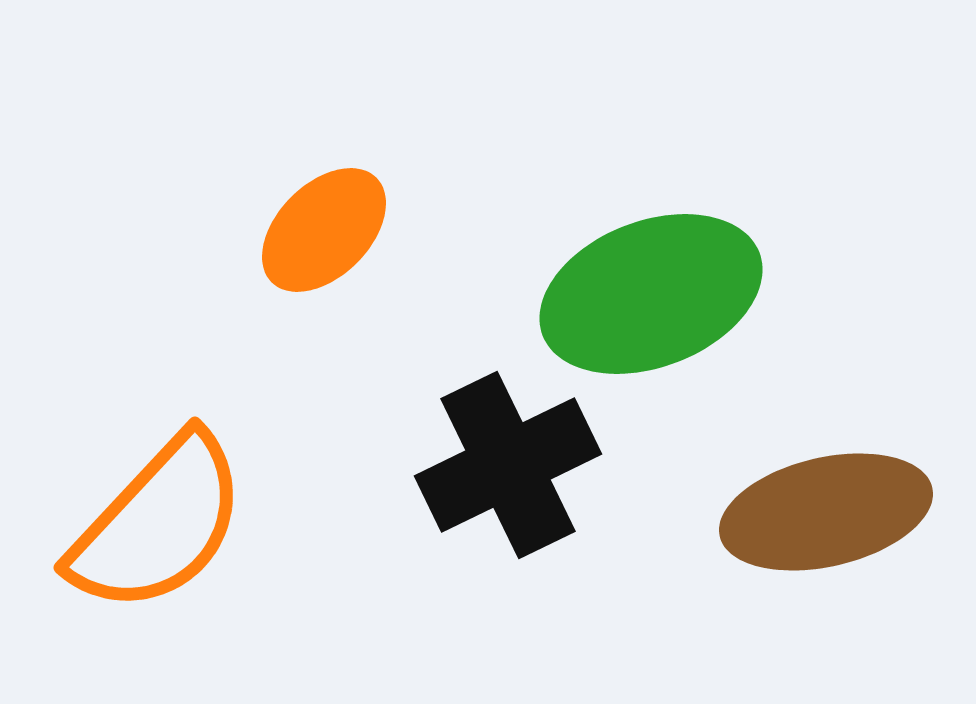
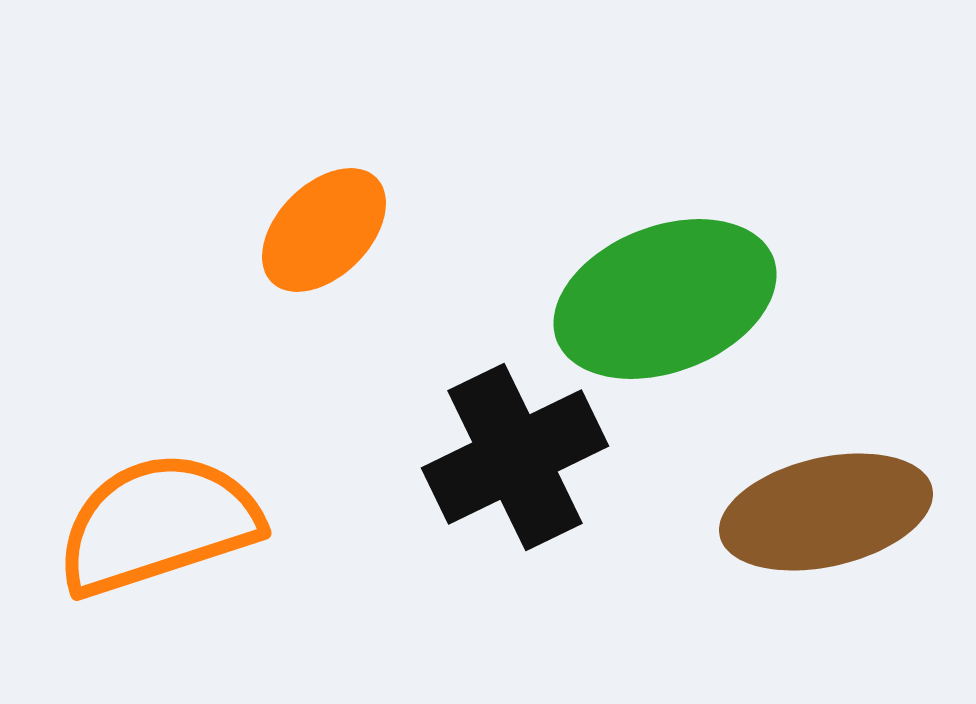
green ellipse: moved 14 px right, 5 px down
black cross: moved 7 px right, 8 px up
orange semicircle: rotated 151 degrees counterclockwise
